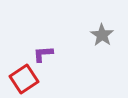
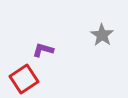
purple L-shape: moved 4 px up; rotated 20 degrees clockwise
